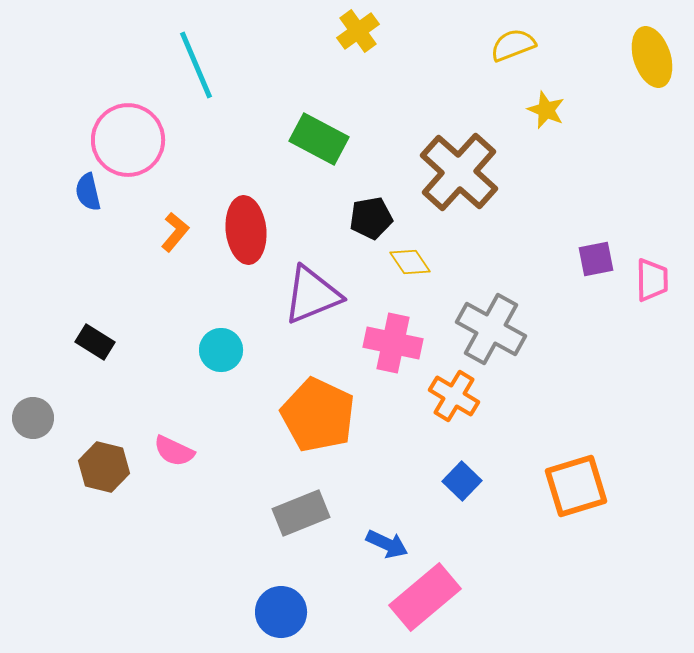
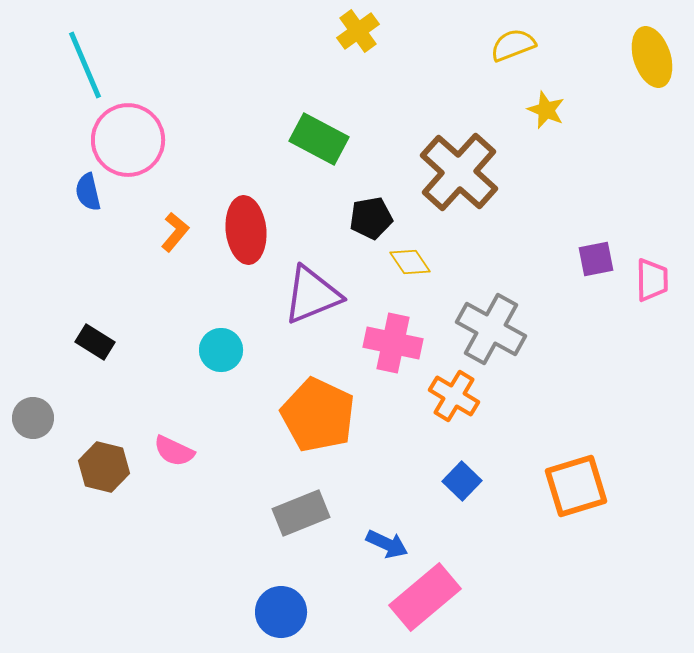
cyan line: moved 111 px left
